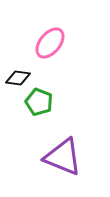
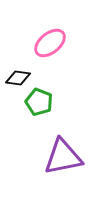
pink ellipse: rotated 12 degrees clockwise
purple triangle: rotated 33 degrees counterclockwise
